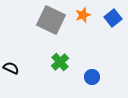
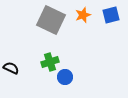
blue square: moved 2 px left, 3 px up; rotated 24 degrees clockwise
green cross: moved 10 px left; rotated 24 degrees clockwise
blue circle: moved 27 px left
